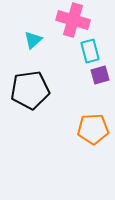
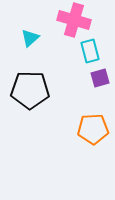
pink cross: moved 1 px right
cyan triangle: moved 3 px left, 2 px up
purple square: moved 3 px down
black pentagon: rotated 9 degrees clockwise
